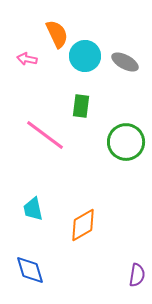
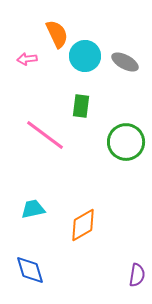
pink arrow: rotated 18 degrees counterclockwise
cyan trapezoid: rotated 90 degrees clockwise
